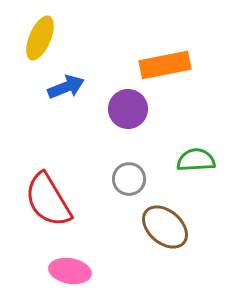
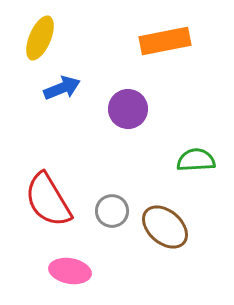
orange rectangle: moved 24 px up
blue arrow: moved 4 px left, 1 px down
gray circle: moved 17 px left, 32 px down
